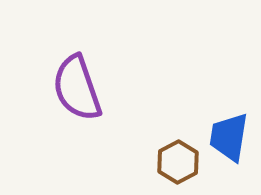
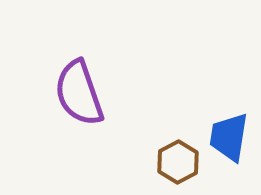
purple semicircle: moved 2 px right, 5 px down
